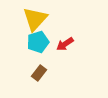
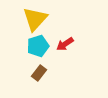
cyan pentagon: moved 4 px down
